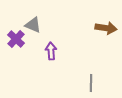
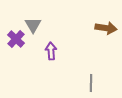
gray triangle: rotated 36 degrees clockwise
